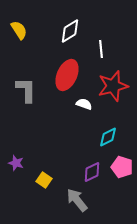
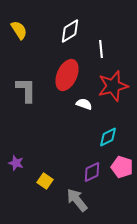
yellow square: moved 1 px right, 1 px down
